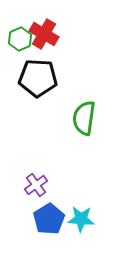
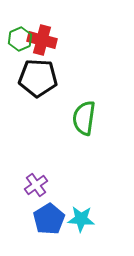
red cross: moved 2 px left, 6 px down; rotated 16 degrees counterclockwise
